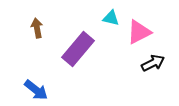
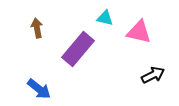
cyan triangle: moved 6 px left
pink triangle: rotated 40 degrees clockwise
black arrow: moved 12 px down
blue arrow: moved 3 px right, 1 px up
